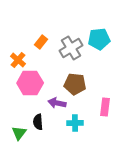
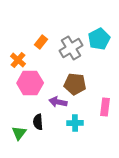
cyan pentagon: rotated 20 degrees counterclockwise
purple arrow: moved 1 px right, 1 px up
